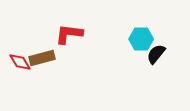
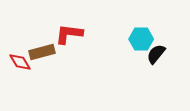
brown rectangle: moved 6 px up
